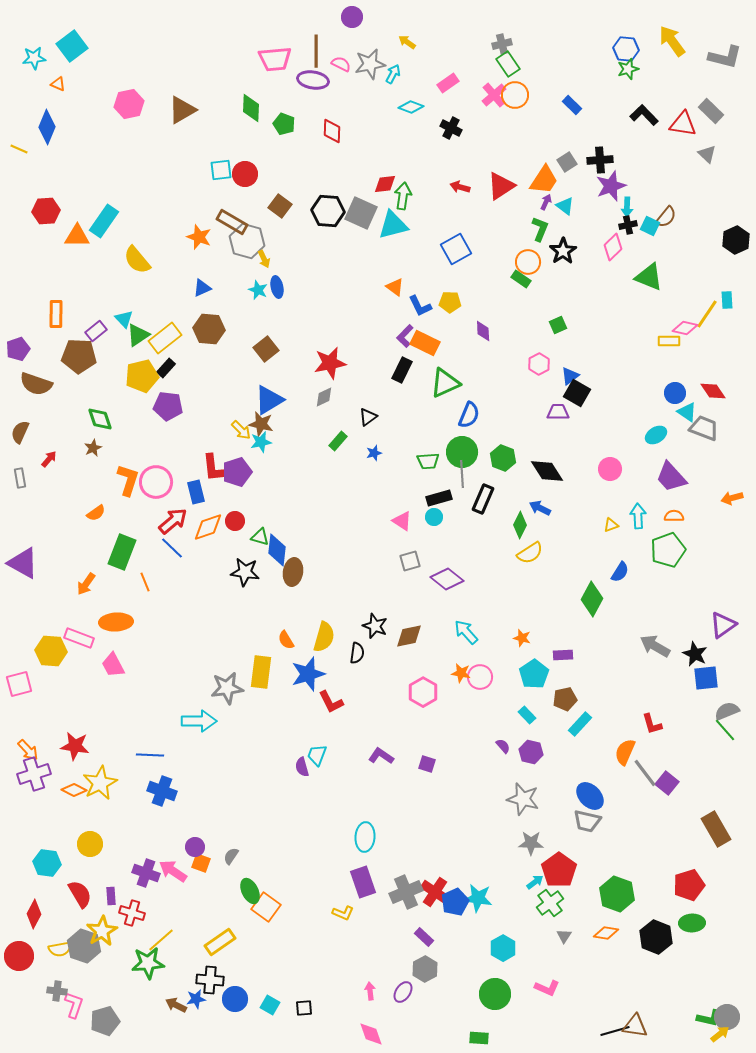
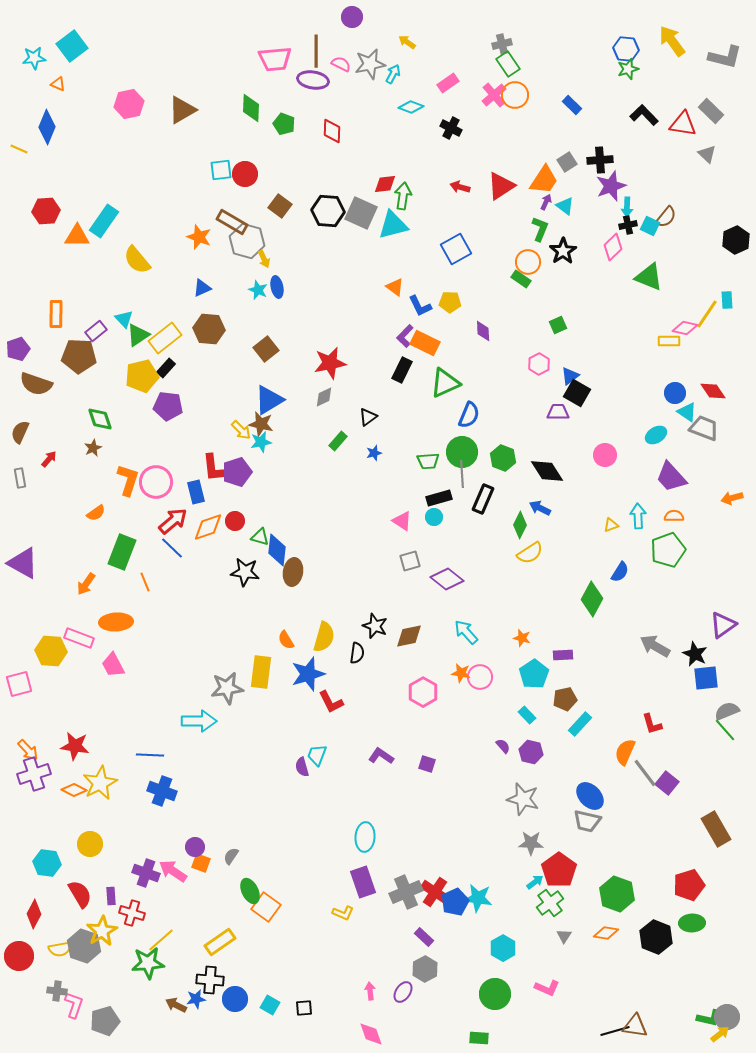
pink circle at (610, 469): moved 5 px left, 14 px up
